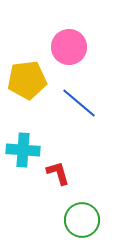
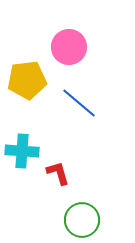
cyan cross: moved 1 px left, 1 px down
